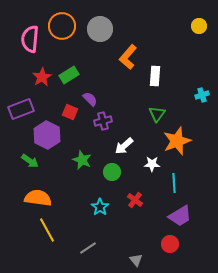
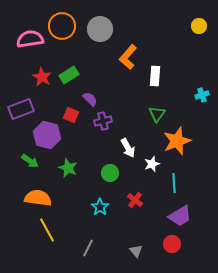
pink semicircle: rotated 76 degrees clockwise
red star: rotated 12 degrees counterclockwise
red square: moved 1 px right, 3 px down
purple hexagon: rotated 12 degrees counterclockwise
white arrow: moved 4 px right, 2 px down; rotated 78 degrees counterclockwise
green star: moved 14 px left, 8 px down
white star: rotated 21 degrees counterclockwise
green circle: moved 2 px left, 1 px down
red circle: moved 2 px right
gray line: rotated 30 degrees counterclockwise
gray triangle: moved 9 px up
